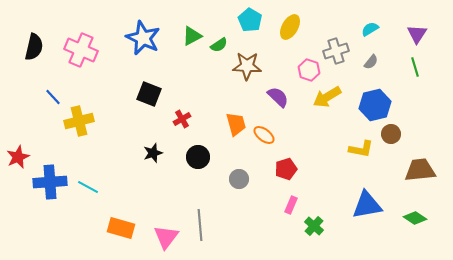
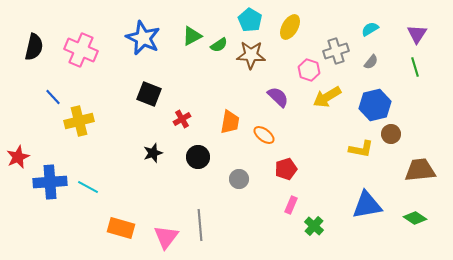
brown star: moved 4 px right, 11 px up
orange trapezoid: moved 6 px left, 2 px up; rotated 25 degrees clockwise
